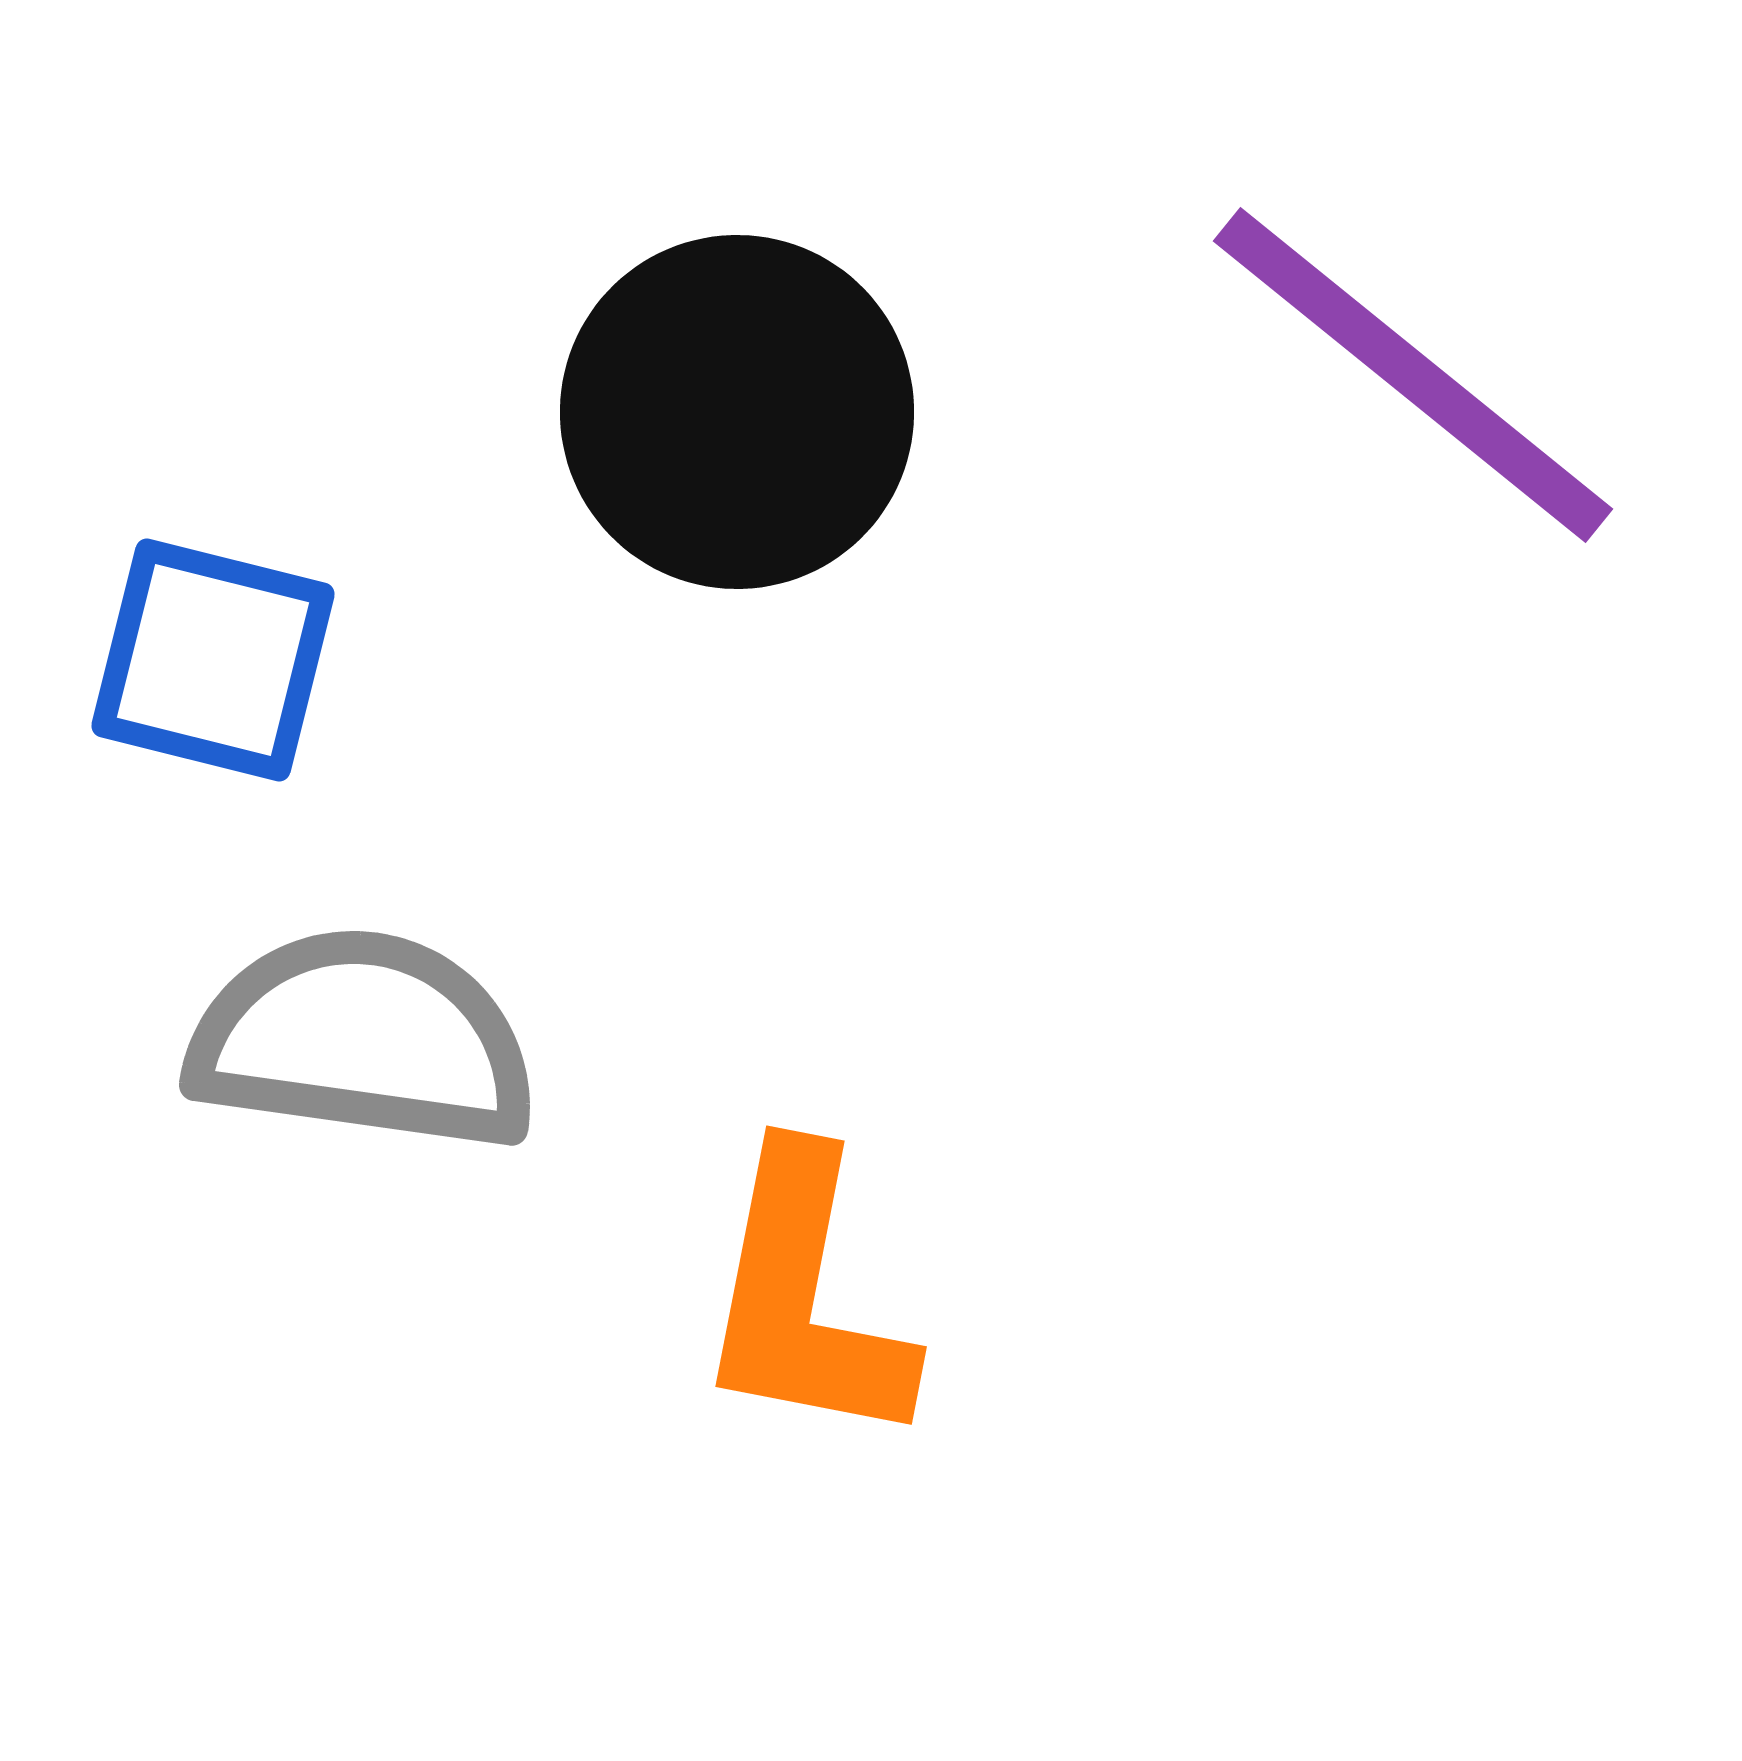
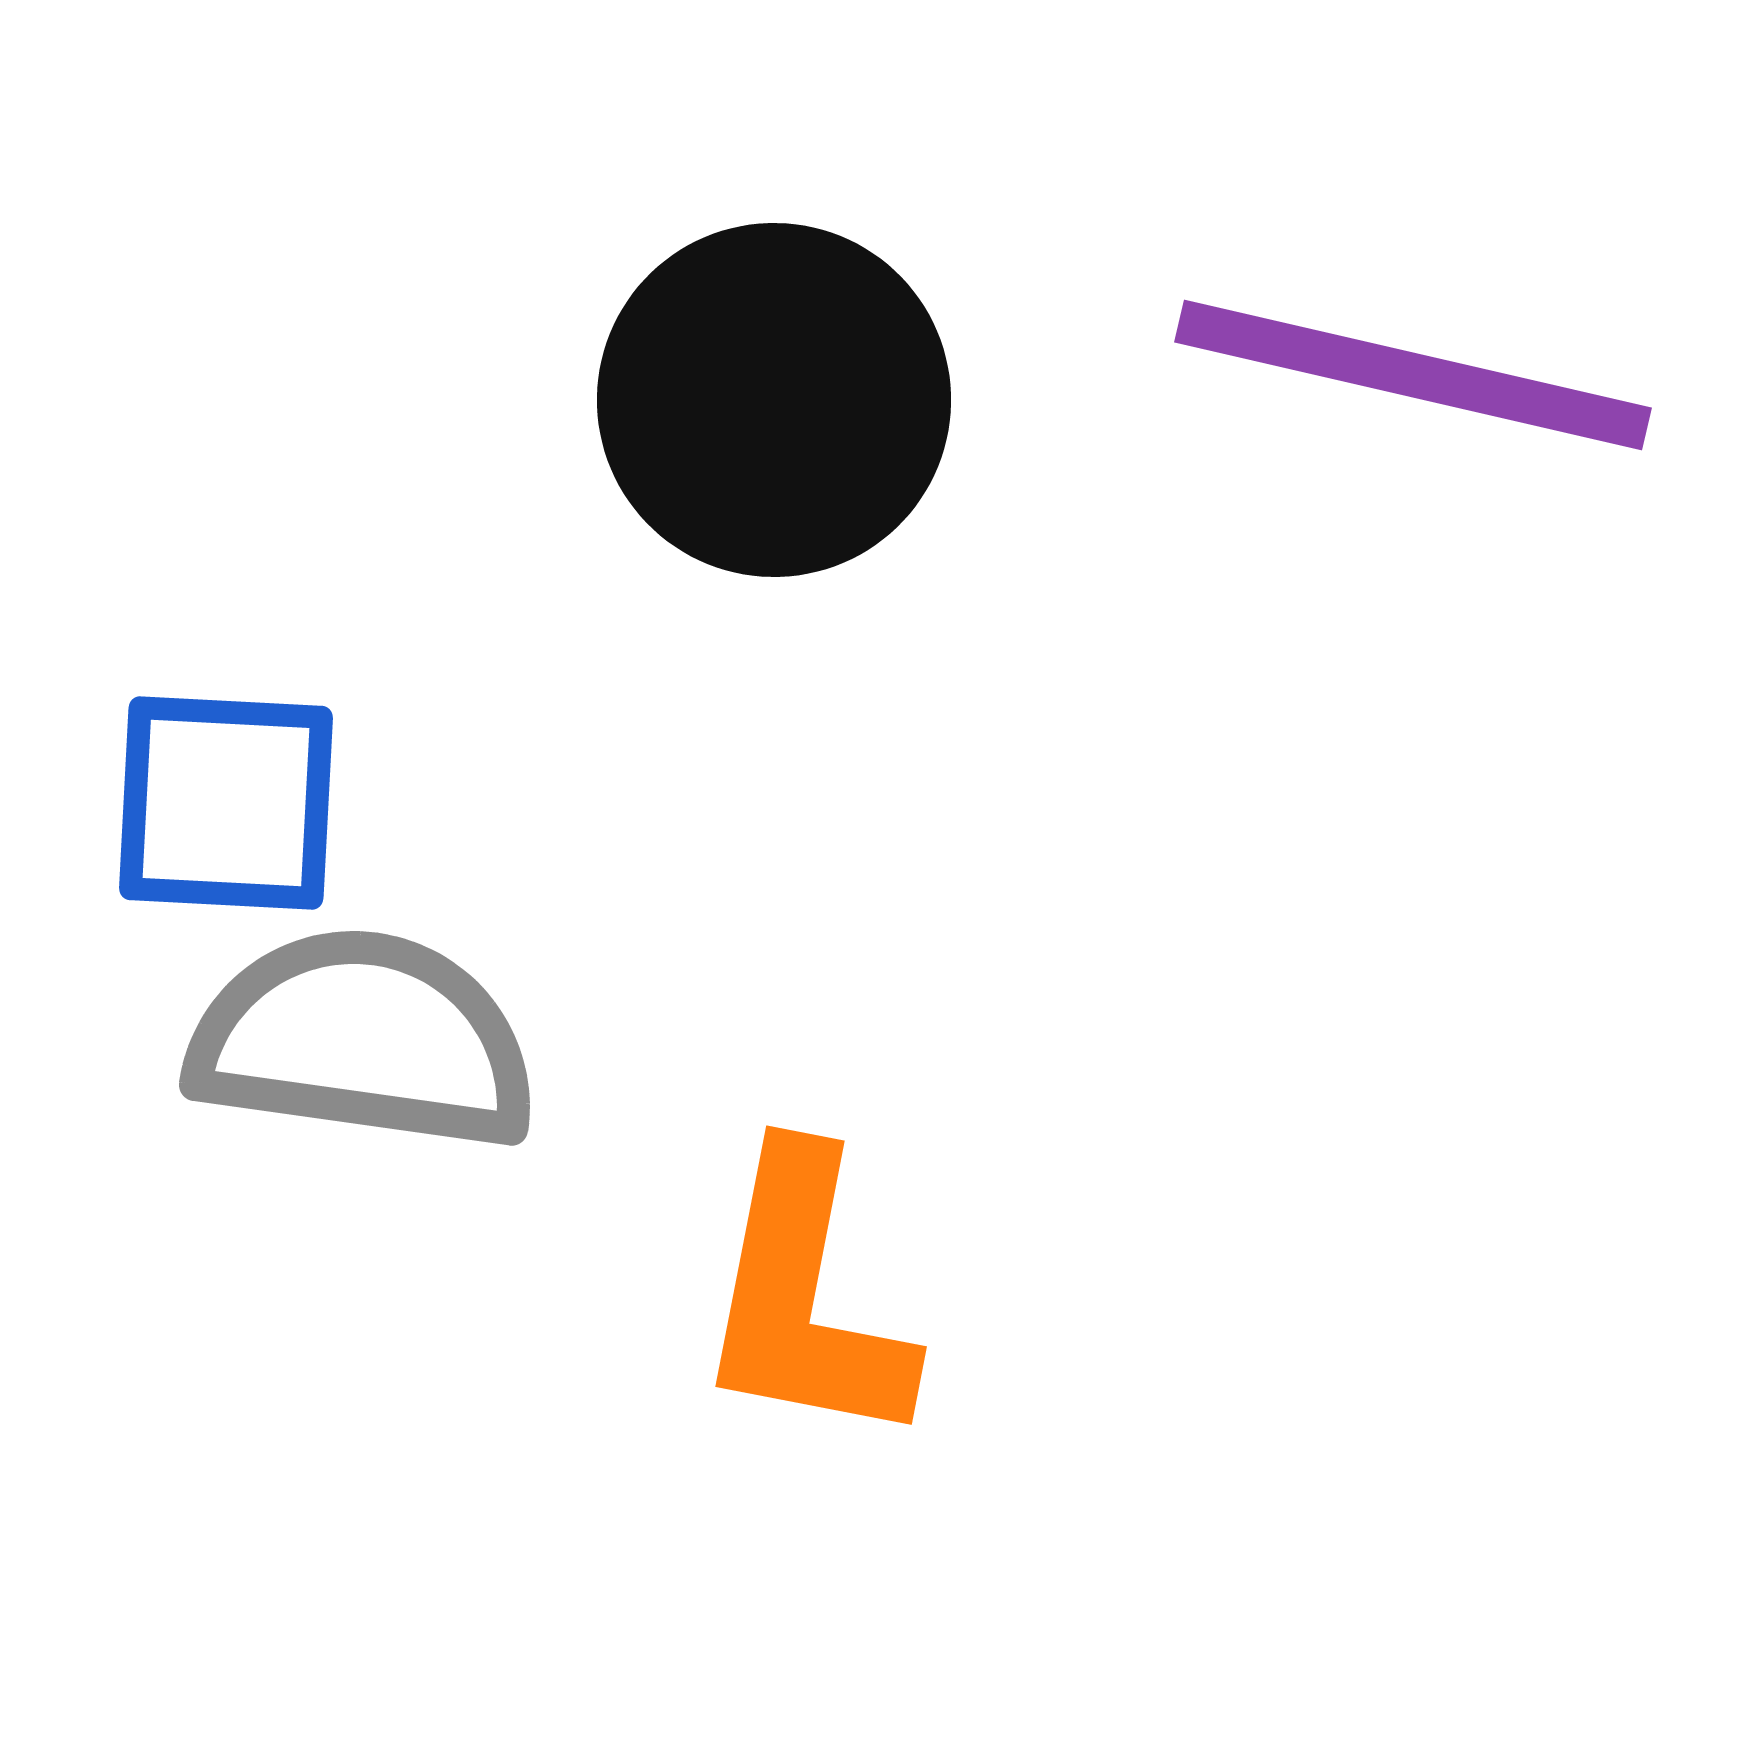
purple line: rotated 26 degrees counterclockwise
black circle: moved 37 px right, 12 px up
blue square: moved 13 px right, 143 px down; rotated 11 degrees counterclockwise
